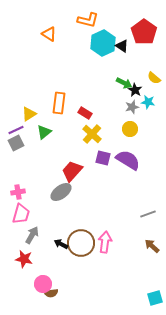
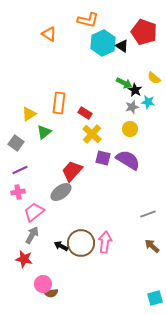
red pentagon: rotated 15 degrees counterclockwise
purple line: moved 4 px right, 40 px down
gray square: rotated 28 degrees counterclockwise
pink trapezoid: moved 13 px right, 2 px up; rotated 145 degrees counterclockwise
black arrow: moved 2 px down
